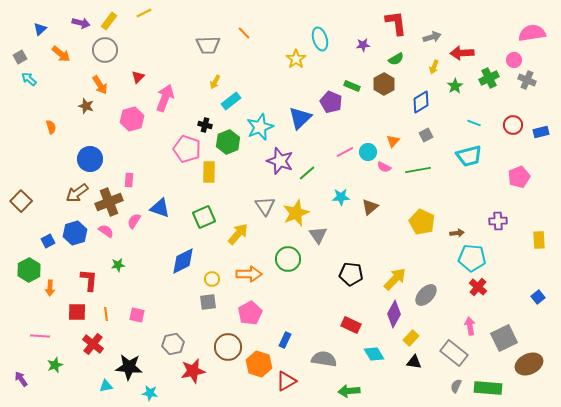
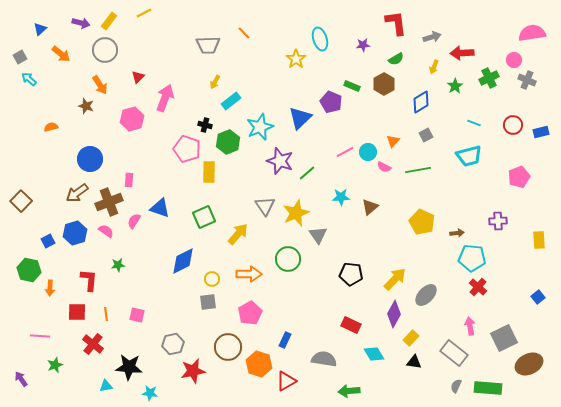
orange semicircle at (51, 127): rotated 88 degrees counterclockwise
green hexagon at (29, 270): rotated 20 degrees counterclockwise
